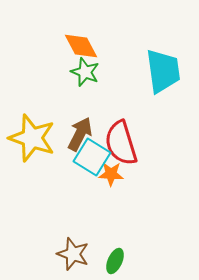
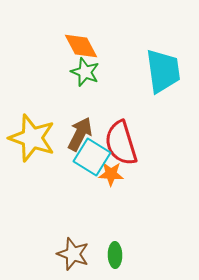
green ellipse: moved 6 px up; rotated 25 degrees counterclockwise
